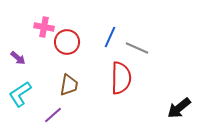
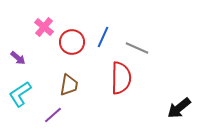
pink cross: rotated 30 degrees clockwise
blue line: moved 7 px left
red circle: moved 5 px right
